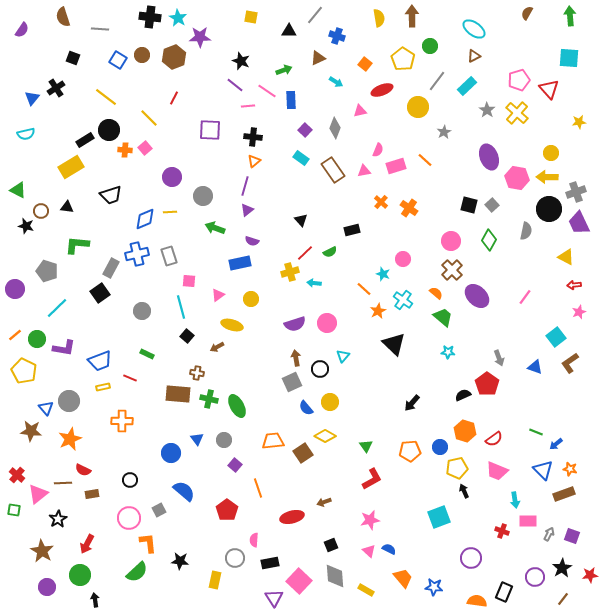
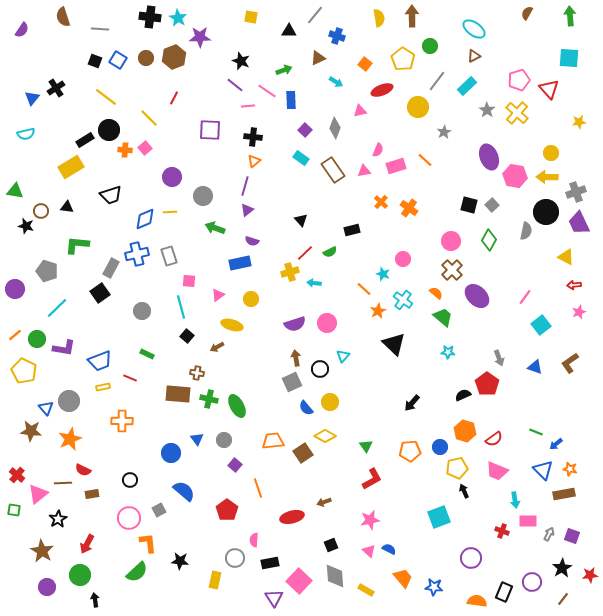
brown circle at (142, 55): moved 4 px right, 3 px down
black square at (73, 58): moved 22 px right, 3 px down
pink hexagon at (517, 178): moved 2 px left, 2 px up
green triangle at (18, 190): moved 3 px left, 1 px down; rotated 18 degrees counterclockwise
black circle at (549, 209): moved 3 px left, 3 px down
cyan square at (556, 337): moved 15 px left, 12 px up
brown rectangle at (564, 494): rotated 10 degrees clockwise
purple circle at (535, 577): moved 3 px left, 5 px down
